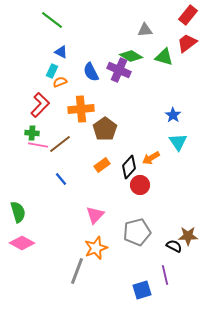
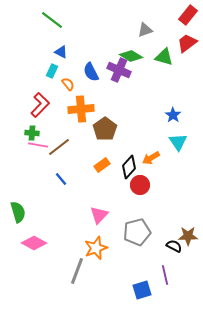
gray triangle: rotated 14 degrees counterclockwise
orange semicircle: moved 8 px right, 2 px down; rotated 72 degrees clockwise
brown line: moved 1 px left, 3 px down
pink triangle: moved 4 px right
pink diamond: moved 12 px right
